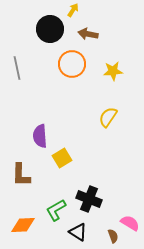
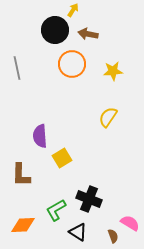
black circle: moved 5 px right, 1 px down
